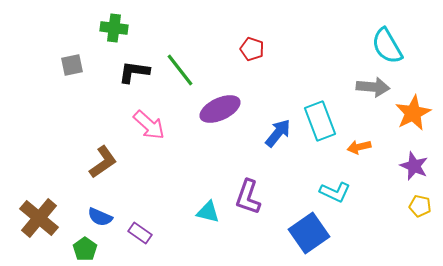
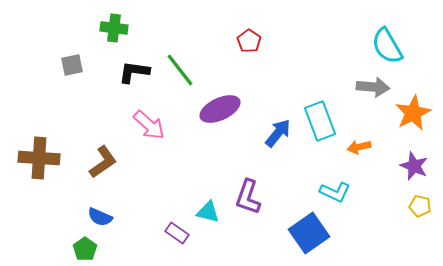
red pentagon: moved 3 px left, 8 px up; rotated 15 degrees clockwise
brown cross: moved 60 px up; rotated 36 degrees counterclockwise
purple rectangle: moved 37 px right
